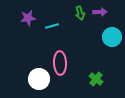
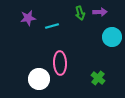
green cross: moved 2 px right, 1 px up
